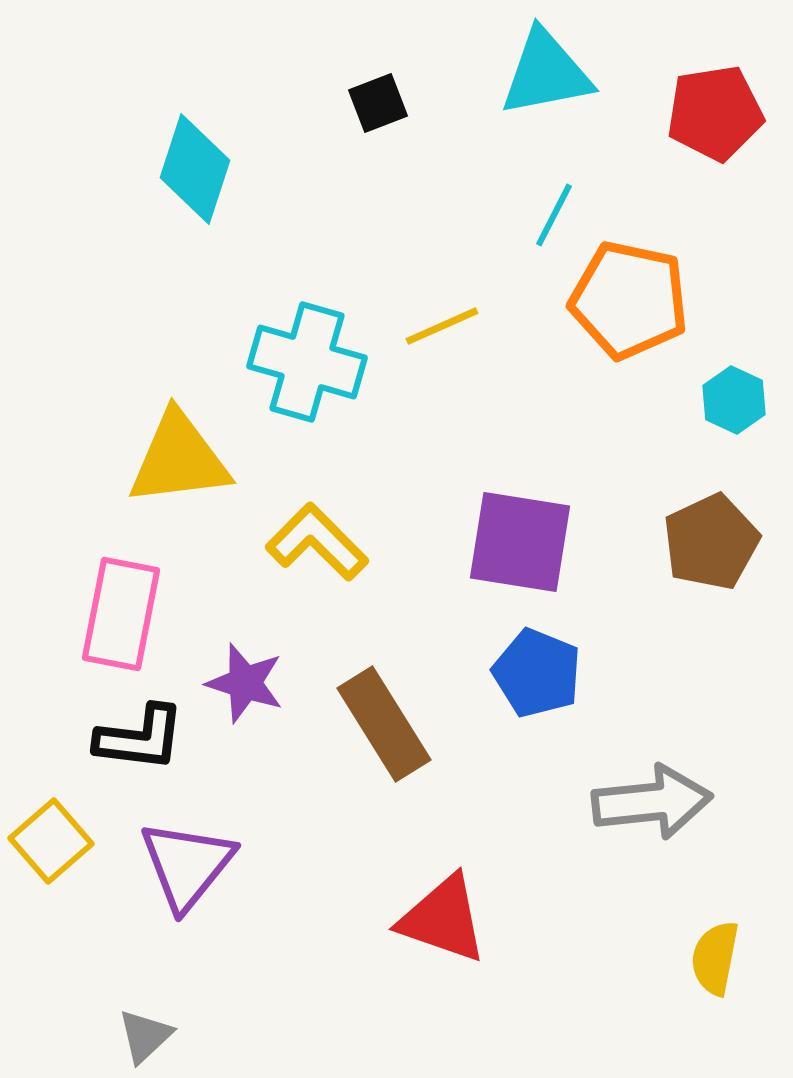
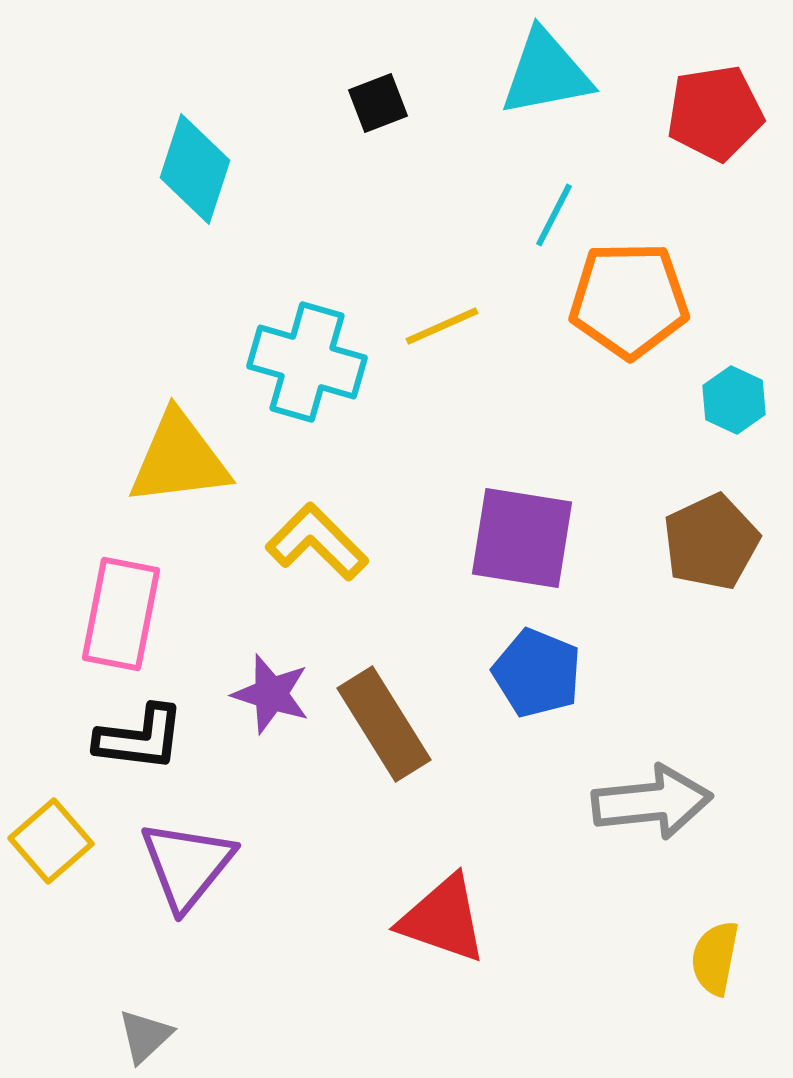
orange pentagon: rotated 13 degrees counterclockwise
purple square: moved 2 px right, 4 px up
purple star: moved 26 px right, 11 px down
